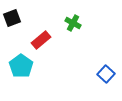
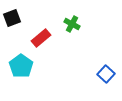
green cross: moved 1 px left, 1 px down
red rectangle: moved 2 px up
